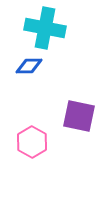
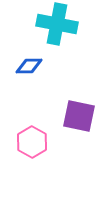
cyan cross: moved 12 px right, 4 px up
